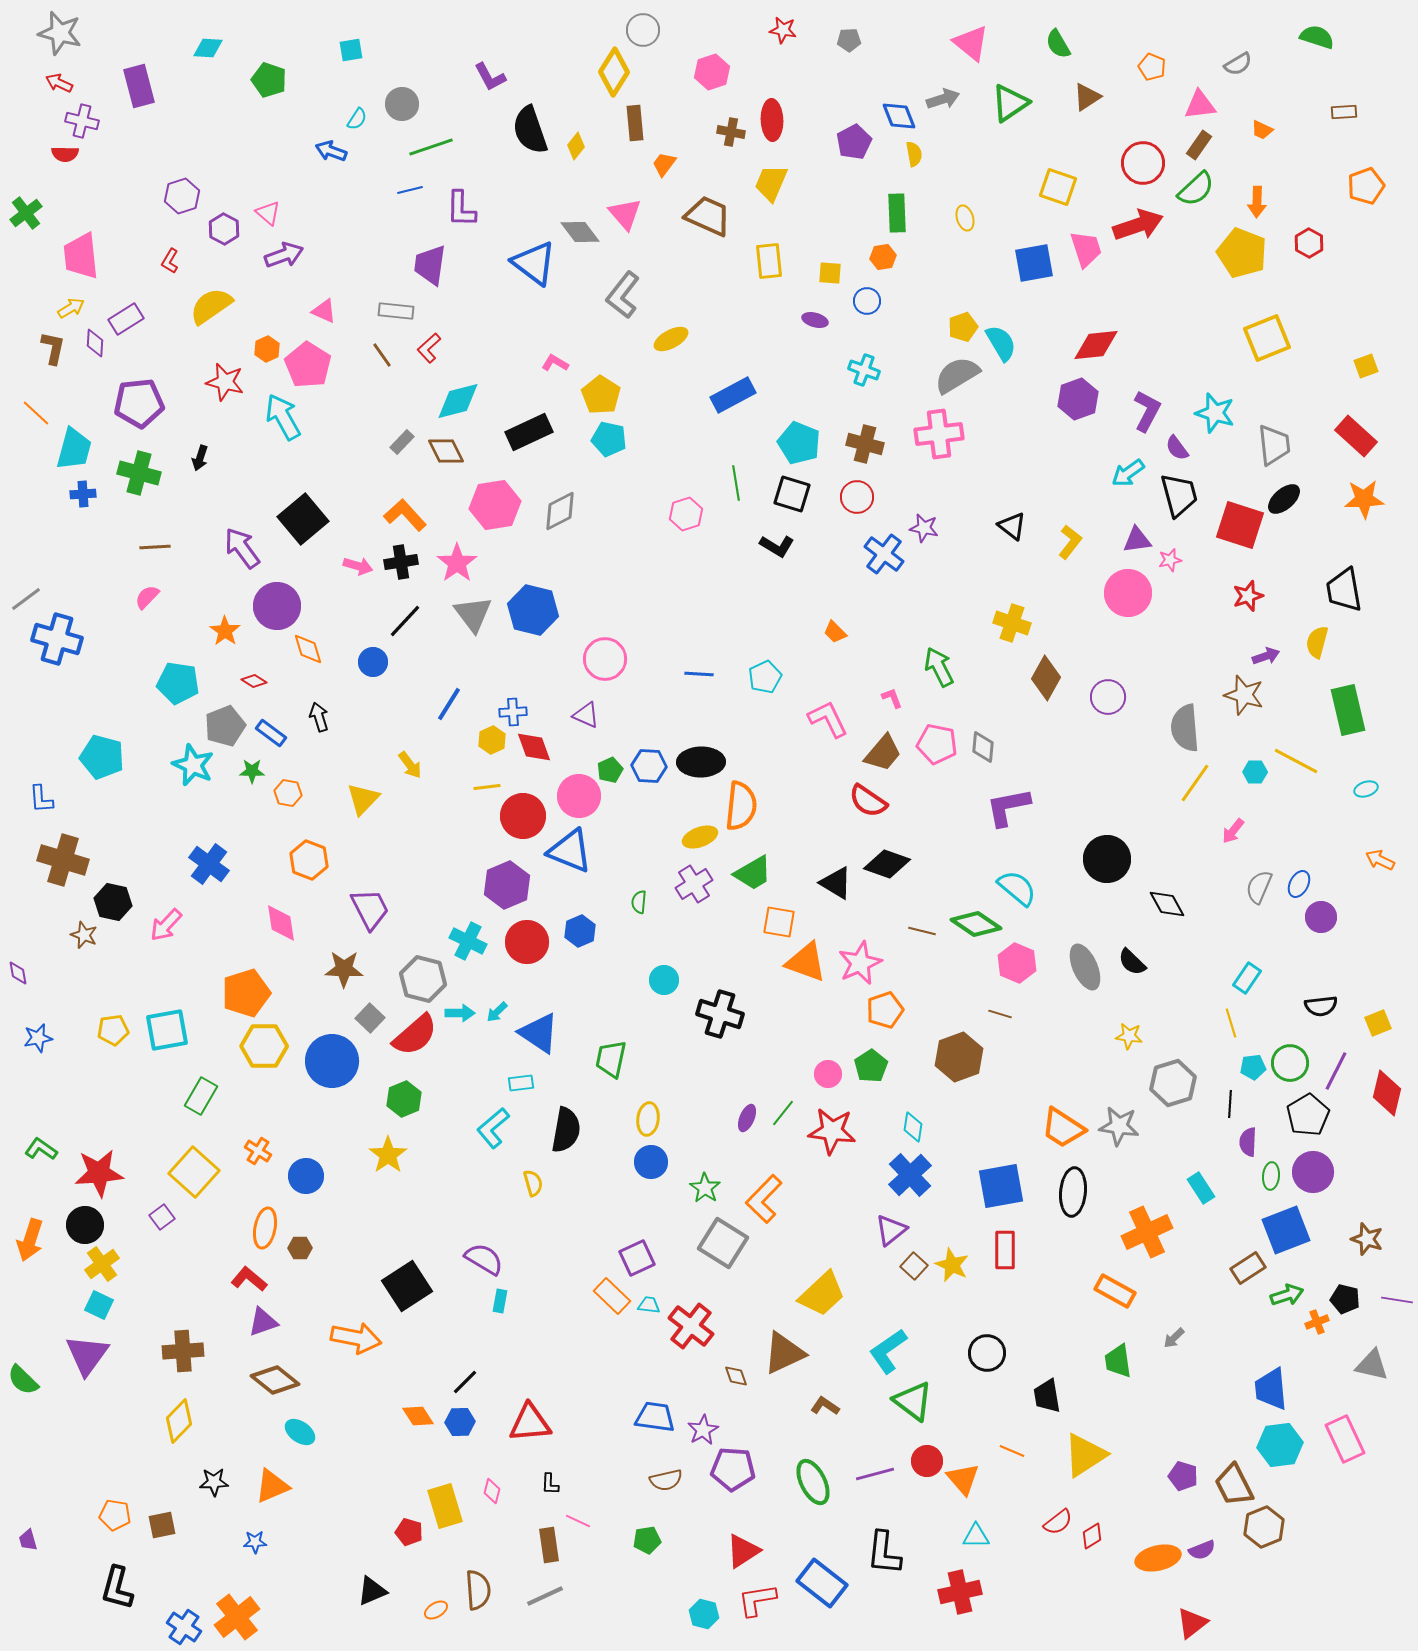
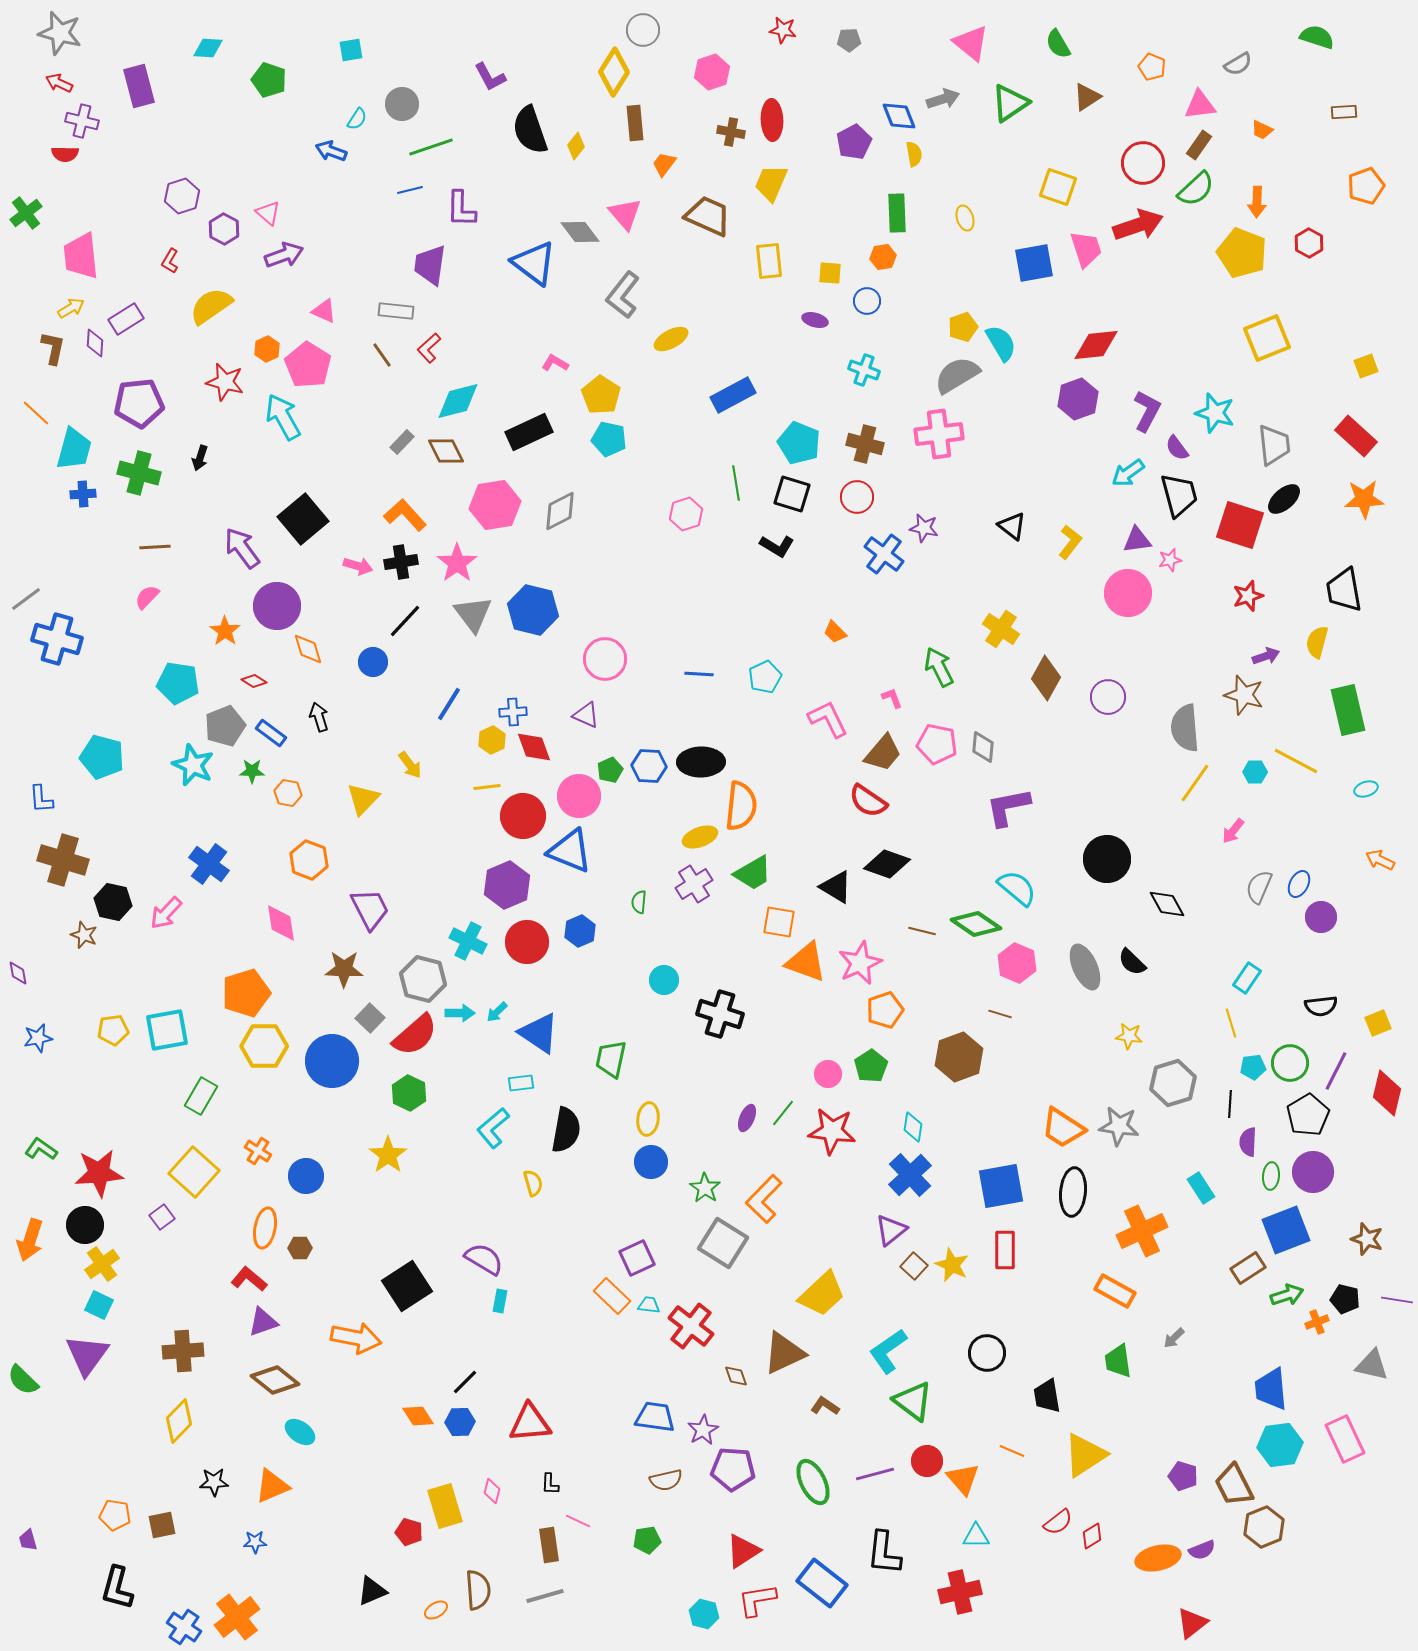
yellow cross at (1012, 623): moved 11 px left, 6 px down; rotated 15 degrees clockwise
black triangle at (836, 883): moved 4 px down
pink arrow at (166, 925): moved 12 px up
green hexagon at (404, 1099): moved 5 px right, 6 px up; rotated 12 degrees counterclockwise
orange cross at (1147, 1232): moved 5 px left, 1 px up
gray line at (545, 1596): rotated 9 degrees clockwise
